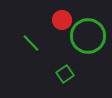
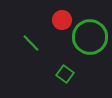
green circle: moved 2 px right, 1 px down
green square: rotated 18 degrees counterclockwise
